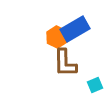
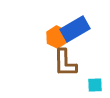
cyan square: rotated 21 degrees clockwise
